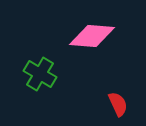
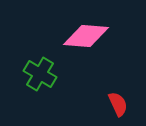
pink diamond: moved 6 px left
